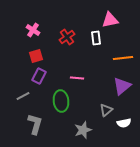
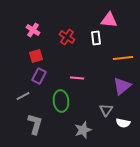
pink triangle: moved 1 px left; rotated 18 degrees clockwise
red cross: rotated 21 degrees counterclockwise
gray triangle: rotated 16 degrees counterclockwise
white semicircle: moved 1 px left; rotated 24 degrees clockwise
